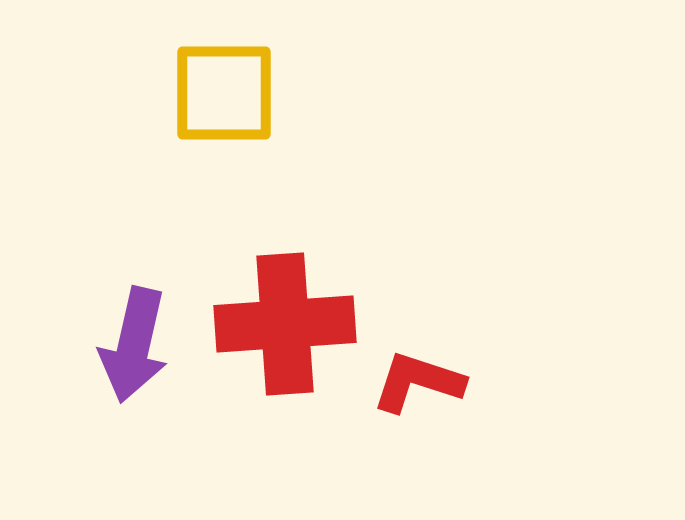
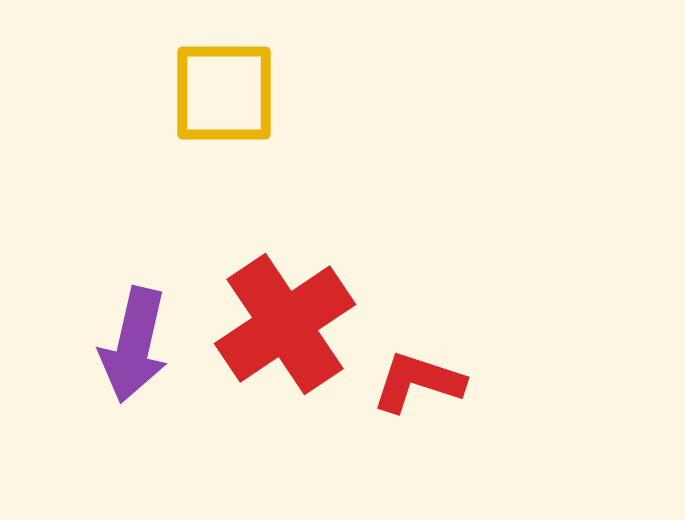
red cross: rotated 30 degrees counterclockwise
